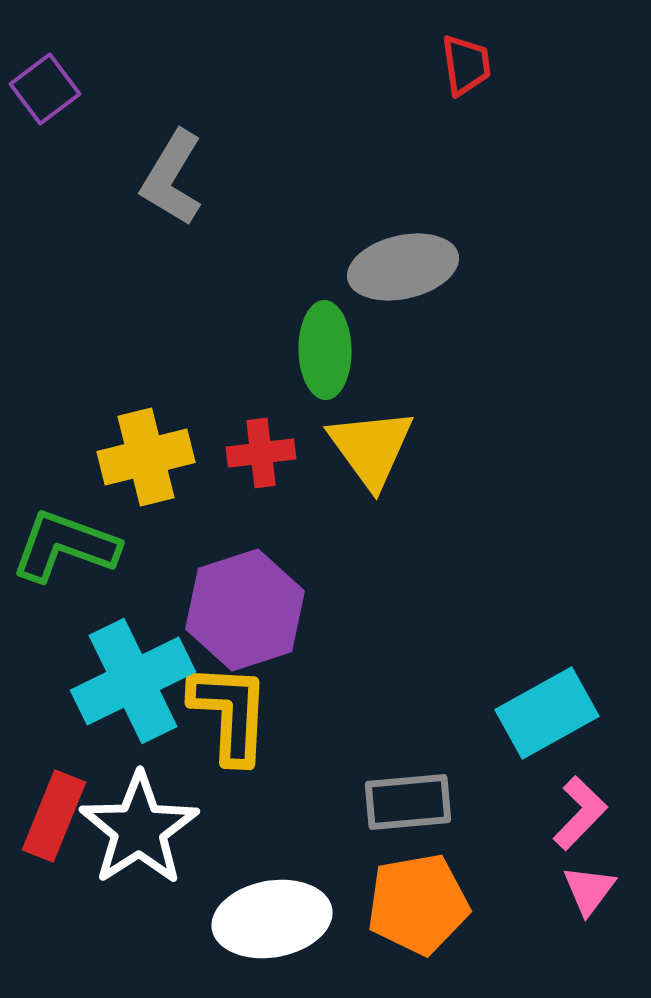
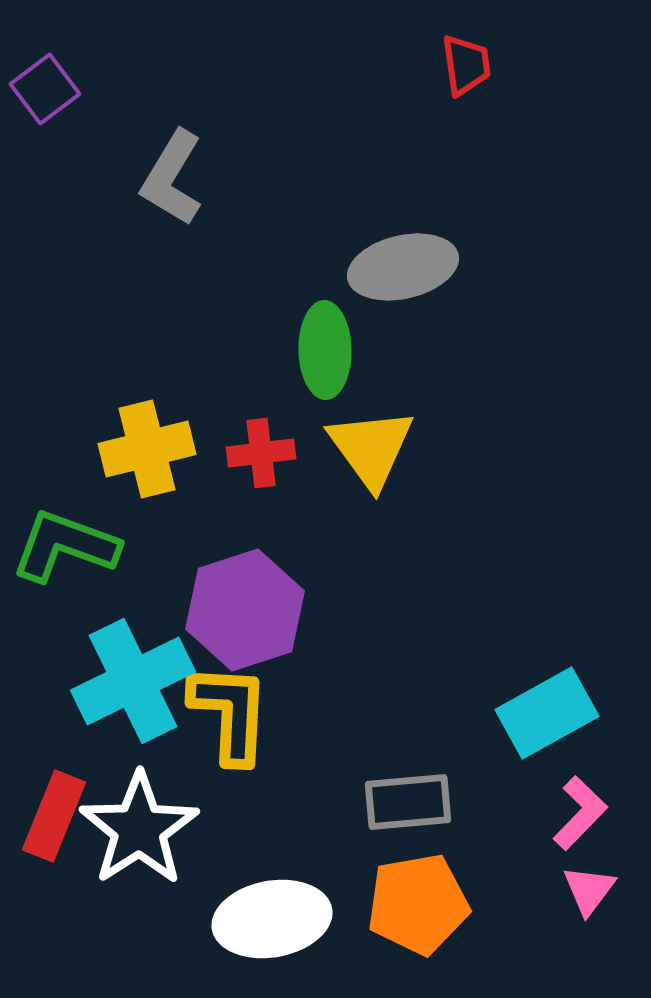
yellow cross: moved 1 px right, 8 px up
